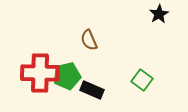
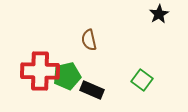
brown semicircle: rotated 10 degrees clockwise
red cross: moved 2 px up
